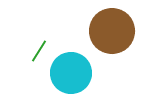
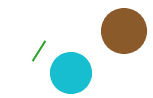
brown circle: moved 12 px right
